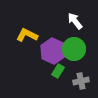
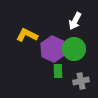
white arrow: rotated 114 degrees counterclockwise
purple hexagon: moved 2 px up
green rectangle: rotated 32 degrees counterclockwise
